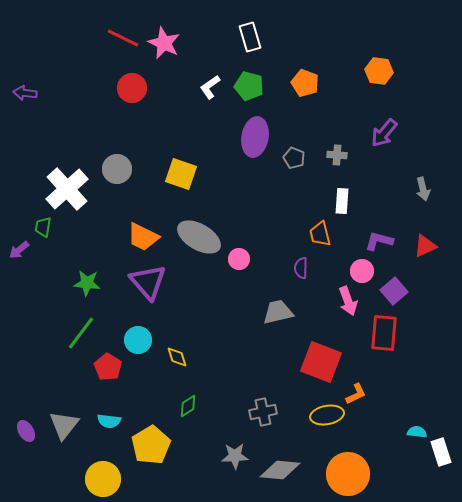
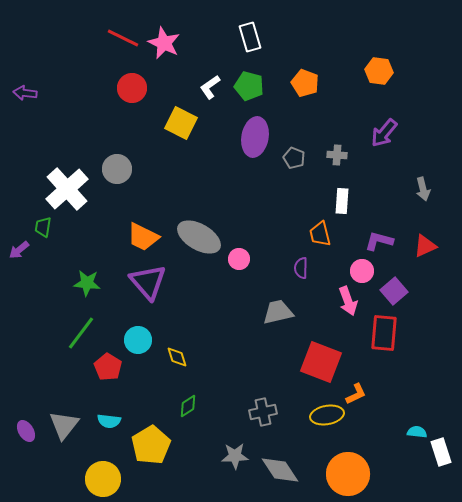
yellow square at (181, 174): moved 51 px up; rotated 8 degrees clockwise
gray diamond at (280, 470): rotated 51 degrees clockwise
